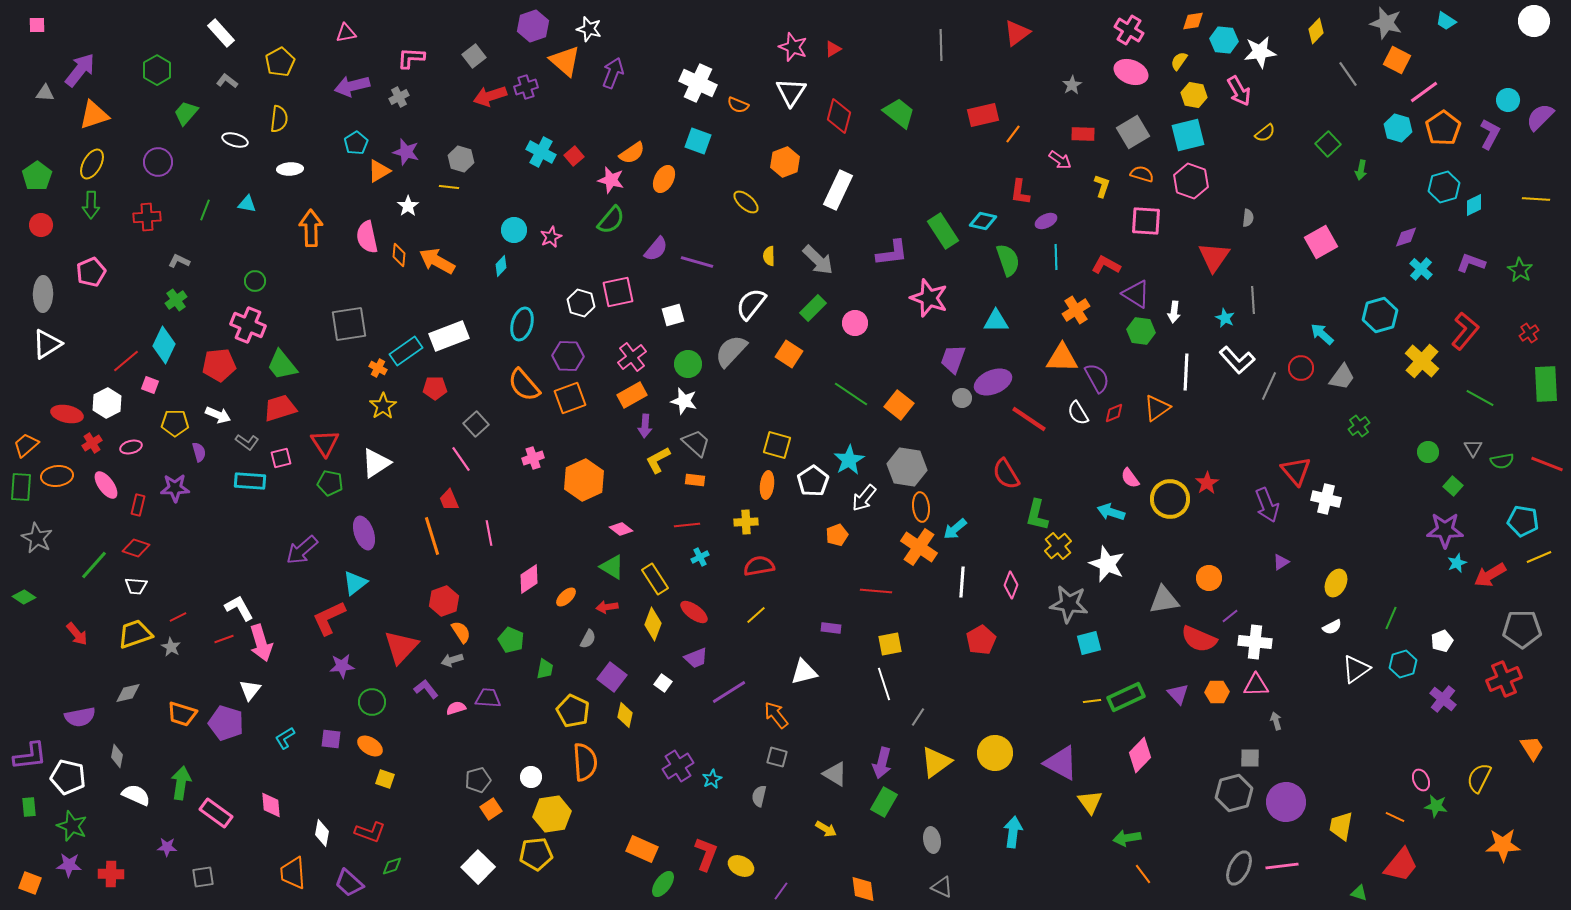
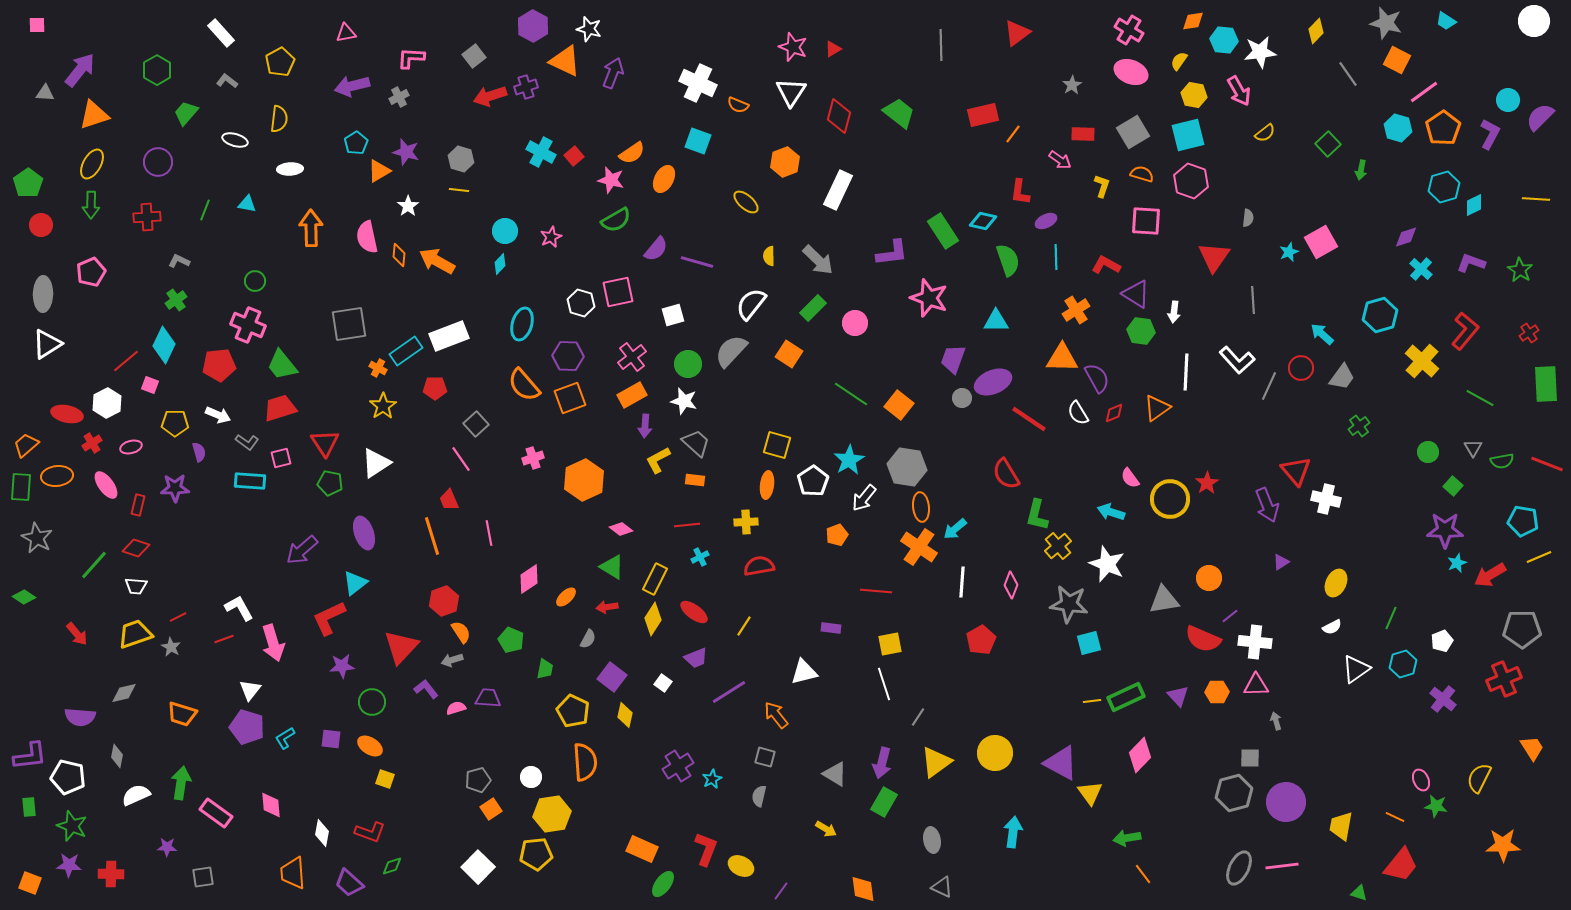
purple hexagon at (533, 26): rotated 12 degrees counterclockwise
orange triangle at (565, 61): rotated 16 degrees counterclockwise
green pentagon at (37, 176): moved 9 px left, 7 px down
yellow line at (449, 187): moved 10 px right, 3 px down
green semicircle at (611, 220): moved 5 px right; rotated 20 degrees clockwise
cyan circle at (514, 230): moved 9 px left, 1 px down
cyan diamond at (501, 266): moved 1 px left, 2 px up
cyan star at (1225, 318): moved 64 px right, 66 px up; rotated 24 degrees clockwise
yellow rectangle at (655, 579): rotated 60 degrees clockwise
yellow line at (756, 615): moved 12 px left, 11 px down; rotated 15 degrees counterclockwise
yellow diamond at (653, 624): moved 5 px up; rotated 12 degrees clockwise
red semicircle at (1199, 639): moved 4 px right
pink arrow at (261, 643): moved 12 px right
gray diamond at (128, 693): moved 4 px left
purple triangle at (1178, 694): moved 2 px down
purple semicircle at (80, 717): rotated 16 degrees clockwise
purple pentagon at (226, 723): moved 21 px right, 4 px down
gray square at (777, 757): moved 12 px left
white semicircle at (136, 795): rotated 48 degrees counterclockwise
yellow triangle at (1090, 802): moved 9 px up
red L-shape at (706, 854): moved 5 px up
